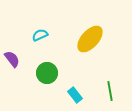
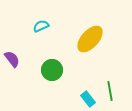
cyan semicircle: moved 1 px right, 9 px up
green circle: moved 5 px right, 3 px up
cyan rectangle: moved 13 px right, 4 px down
